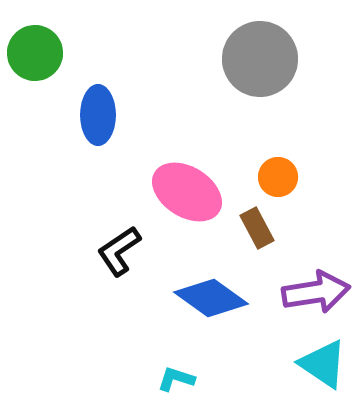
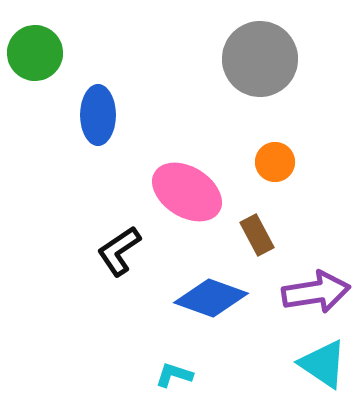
orange circle: moved 3 px left, 15 px up
brown rectangle: moved 7 px down
blue diamond: rotated 16 degrees counterclockwise
cyan L-shape: moved 2 px left, 4 px up
